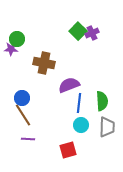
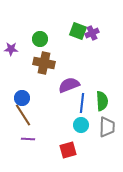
green square: rotated 24 degrees counterclockwise
green circle: moved 23 px right
blue line: moved 3 px right
